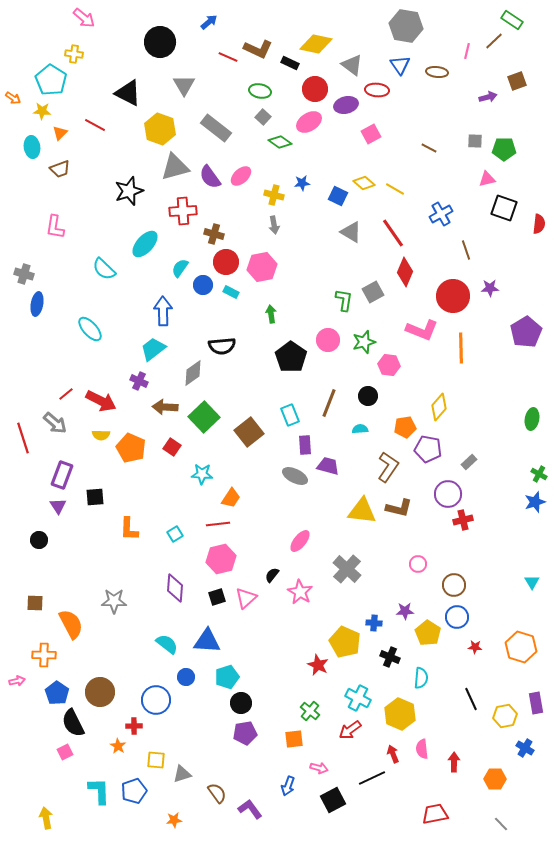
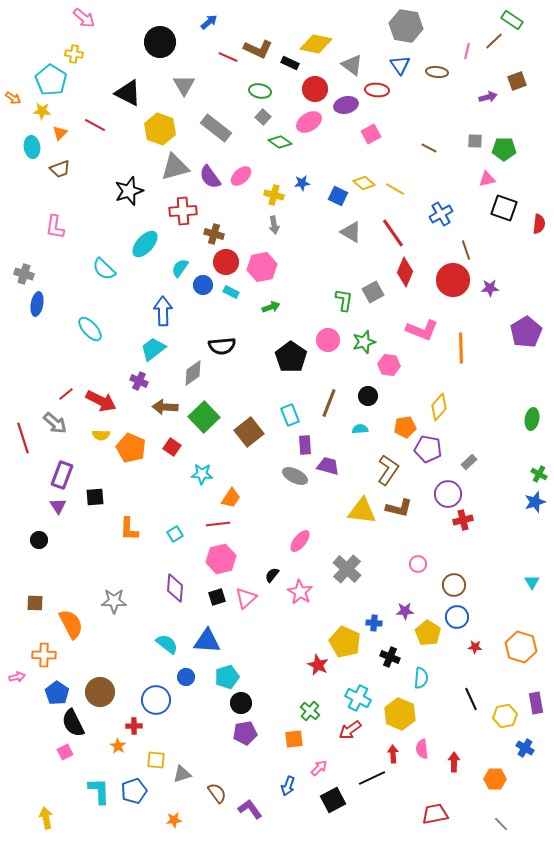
red circle at (453, 296): moved 16 px up
green arrow at (271, 314): moved 7 px up; rotated 78 degrees clockwise
brown L-shape at (388, 467): moved 3 px down
pink arrow at (17, 681): moved 4 px up
red arrow at (393, 754): rotated 18 degrees clockwise
pink arrow at (319, 768): rotated 60 degrees counterclockwise
